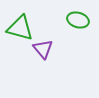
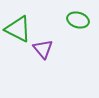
green triangle: moved 2 px left, 1 px down; rotated 12 degrees clockwise
